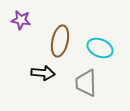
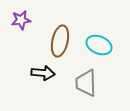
purple star: rotated 18 degrees counterclockwise
cyan ellipse: moved 1 px left, 3 px up
